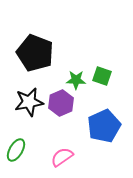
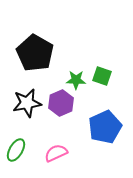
black pentagon: rotated 9 degrees clockwise
black star: moved 2 px left, 1 px down
blue pentagon: moved 1 px right, 1 px down
pink semicircle: moved 6 px left, 4 px up; rotated 10 degrees clockwise
